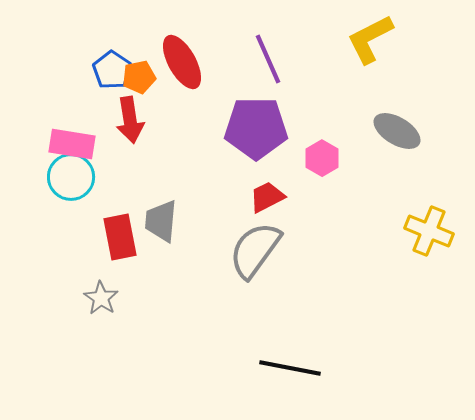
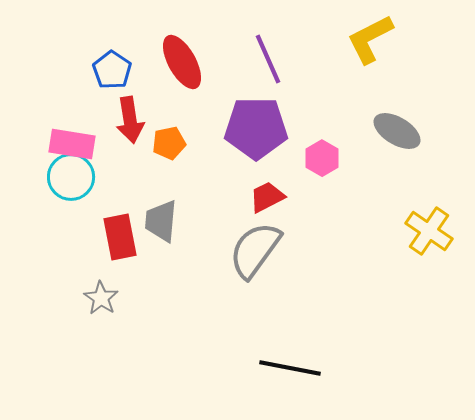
orange pentagon: moved 30 px right, 66 px down
yellow cross: rotated 12 degrees clockwise
